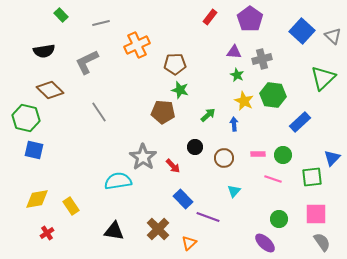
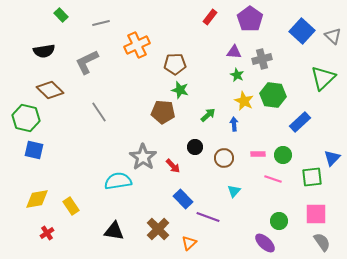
green circle at (279, 219): moved 2 px down
